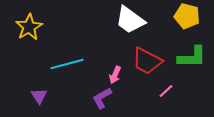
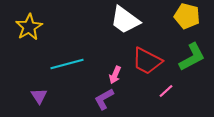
white trapezoid: moved 5 px left
green L-shape: rotated 28 degrees counterclockwise
purple L-shape: moved 2 px right, 1 px down
